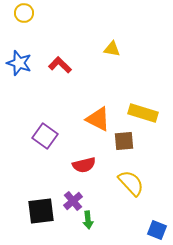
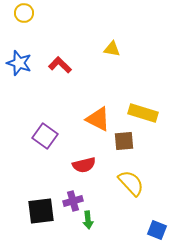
purple cross: rotated 24 degrees clockwise
